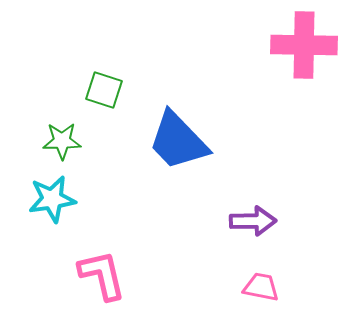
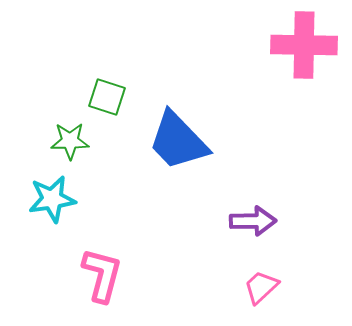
green square: moved 3 px right, 7 px down
green star: moved 8 px right
pink L-shape: rotated 28 degrees clockwise
pink trapezoid: rotated 54 degrees counterclockwise
